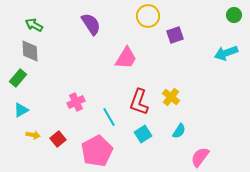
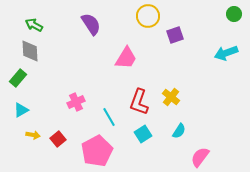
green circle: moved 1 px up
